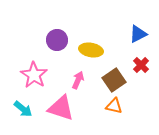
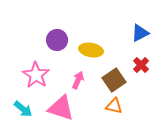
blue triangle: moved 2 px right, 1 px up
pink star: moved 2 px right
